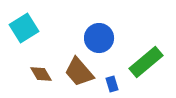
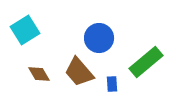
cyan square: moved 1 px right, 2 px down
brown diamond: moved 2 px left
blue rectangle: rotated 14 degrees clockwise
